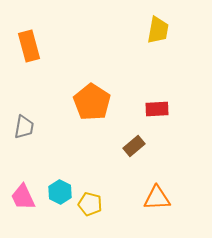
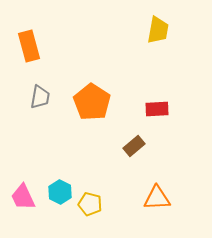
gray trapezoid: moved 16 px right, 30 px up
